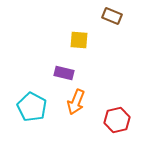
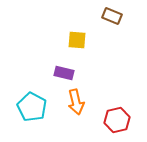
yellow square: moved 2 px left
orange arrow: rotated 35 degrees counterclockwise
